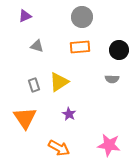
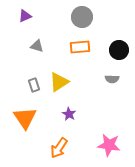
orange arrow: rotated 95 degrees clockwise
